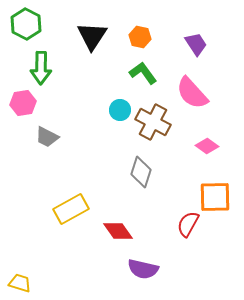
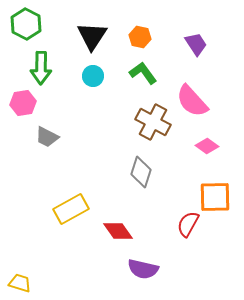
pink semicircle: moved 8 px down
cyan circle: moved 27 px left, 34 px up
